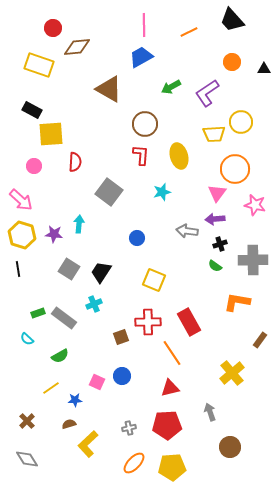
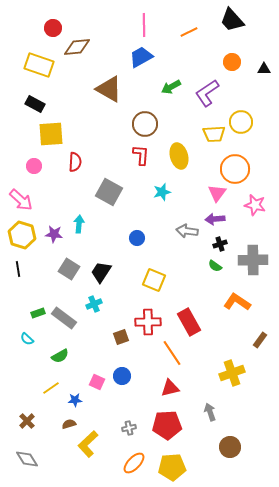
black rectangle at (32, 110): moved 3 px right, 6 px up
gray square at (109, 192): rotated 8 degrees counterclockwise
orange L-shape at (237, 302): rotated 24 degrees clockwise
yellow cross at (232, 373): rotated 20 degrees clockwise
